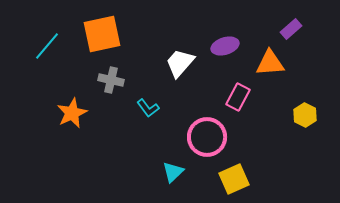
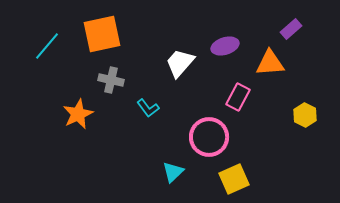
orange star: moved 6 px right, 1 px down
pink circle: moved 2 px right
